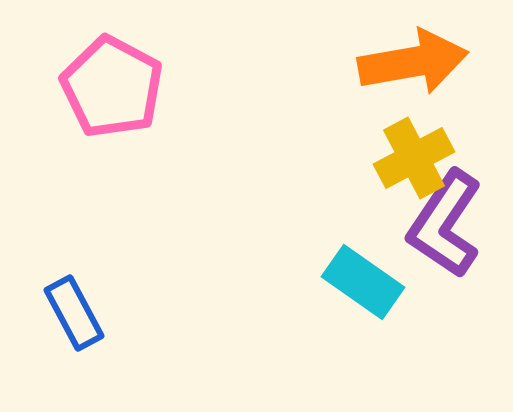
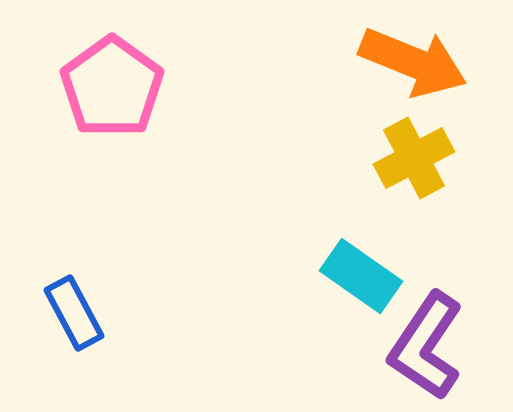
orange arrow: rotated 32 degrees clockwise
pink pentagon: rotated 8 degrees clockwise
purple L-shape: moved 19 px left, 122 px down
cyan rectangle: moved 2 px left, 6 px up
